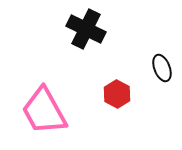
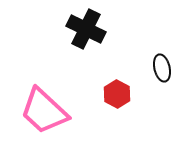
black ellipse: rotated 8 degrees clockwise
pink trapezoid: rotated 18 degrees counterclockwise
